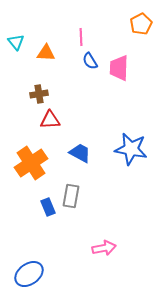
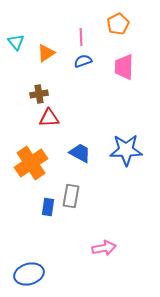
orange pentagon: moved 23 px left
orange triangle: rotated 36 degrees counterclockwise
blue semicircle: moved 7 px left; rotated 102 degrees clockwise
pink trapezoid: moved 5 px right, 1 px up
red triangle: moved 1 px left, 2 px up
blue star: moved 5 px left, 1 px down; rotated 12 degrees counterclockwise
blue rectangle: rotated 30 degrees clockwise
blue ellipse: rotated 20 degrees clockwise
